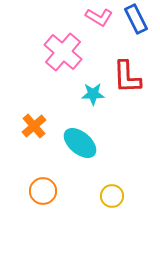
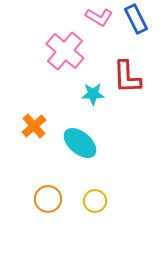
pink cross: moved 2 px right, 1 px up
orange circle: moved 5 px right, 8 px down
yellow circle: moved 17 px left, 5 px down
